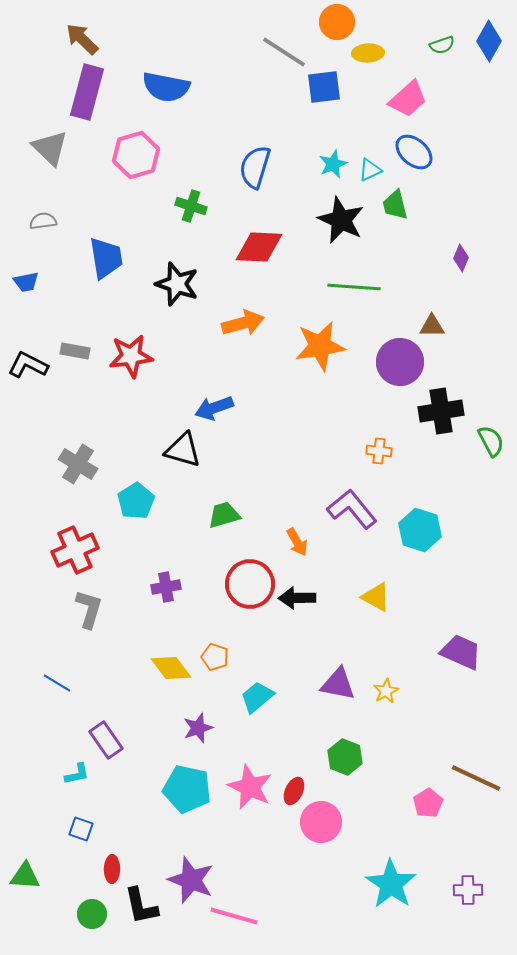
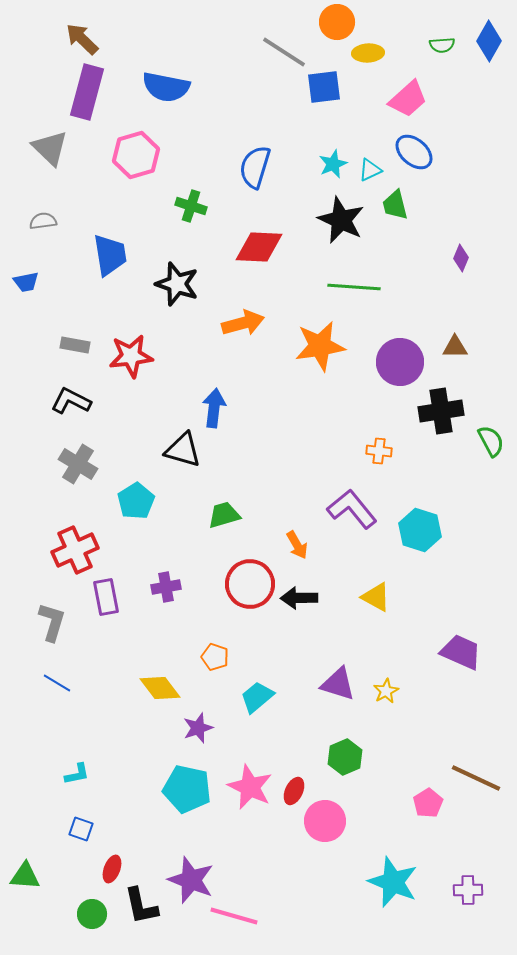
green semicircle at (442, 45): rotated 15 degrees clockwise
blue trapezoid at (106, 258): moved 4 px right, 3 px up
brown triangle at (432, 326): moved 23 px right, 21 px down
gray rectangle at (75, 351): moved 6 px up
black L-shape at (28, 365): moved 43 px right, 36 px down
blue arrow at (214, 408): rotated 117 degrees clockwise
orange arrow at (297, 542): moved 3 px down
black arrow at (297, 598): moved 2 px right
gray L-shape at (89, 609): moved 37 px left, 13 px down
yellow diamond at (171, 668): moved 11 px left, 20 px down
purple triangle at (338, 684): rotated 6 degrees clockwise
purple rectangle at (106, 740): moved 143 px up; rotated 24 degrees clockwise
green hexagon at (345, 757): rotated 16 degrees clockwise
pink circle at (321, 822): moved 4 px right, 1 px up
red ellipse at (112, 869): rotated 20 degrees clockwise
cyan star at (391, 884): moved 2 px right, 2 px up; rotated 12 degrees counterclockwise
